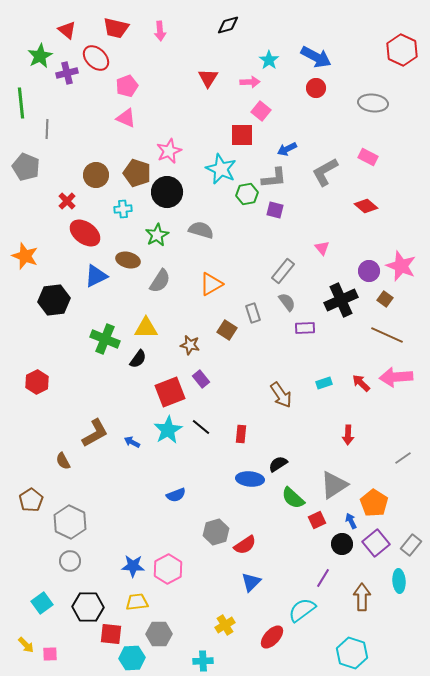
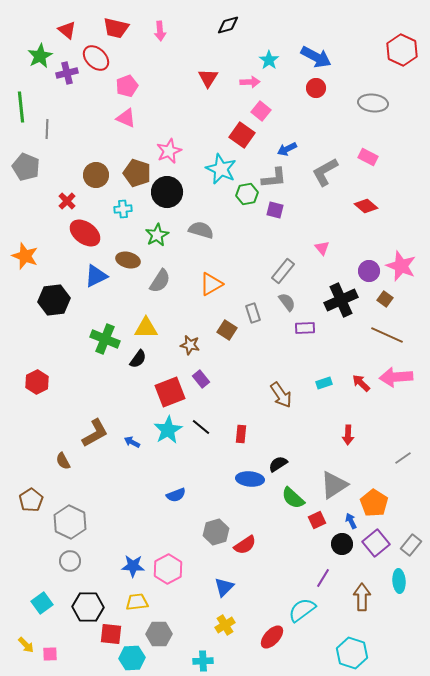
green line at (21, 103): moved 4 px down
red square at (242, 135): rotated 35 degrees clockwise
blue triangle at (251, 582): moved 27 px left, 5 px down
